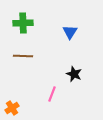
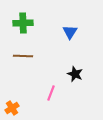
black star: moved 1 px right
pink line: moved 1 px left, 1 px up
